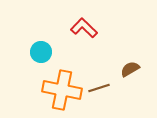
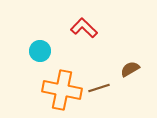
cyan circle: moved 1 px left, 1 px up
